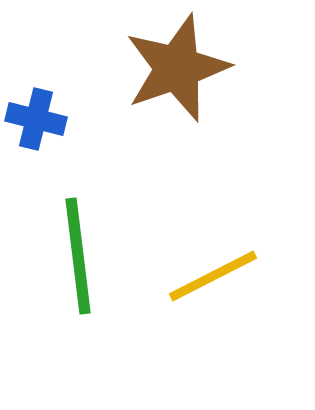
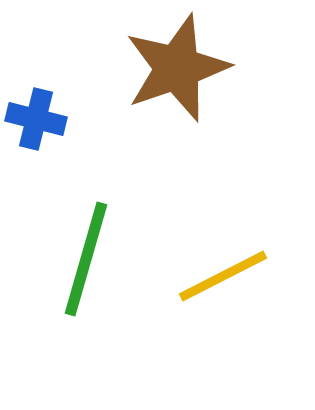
green line: moved 8 px right, 3 px down; rotated 23 degrees clockwise
yellow line: moved 10 px right
